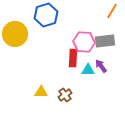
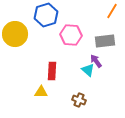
pink hexagon: moved 13 px left, 7 px up
red rectangle: moved 21 px left, 13 px down
purple arrow: moved 5 px left, 5 px up
cyan triangle: rotated 40 degrees clockwise
brown cross: moved 14 px right, 5 px down; rotated 32 degrees counterclockwise
